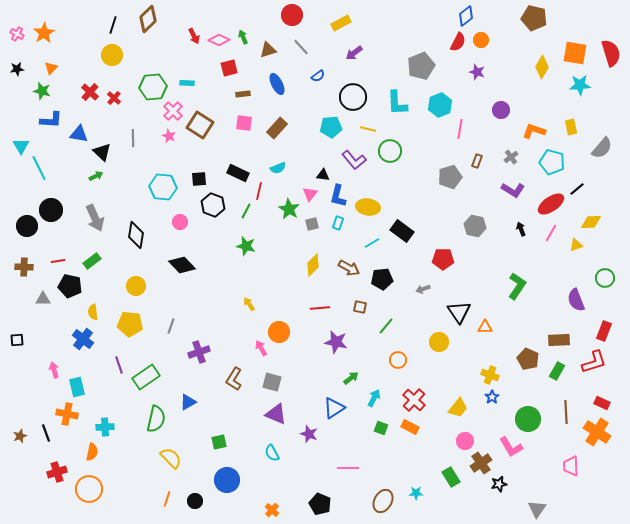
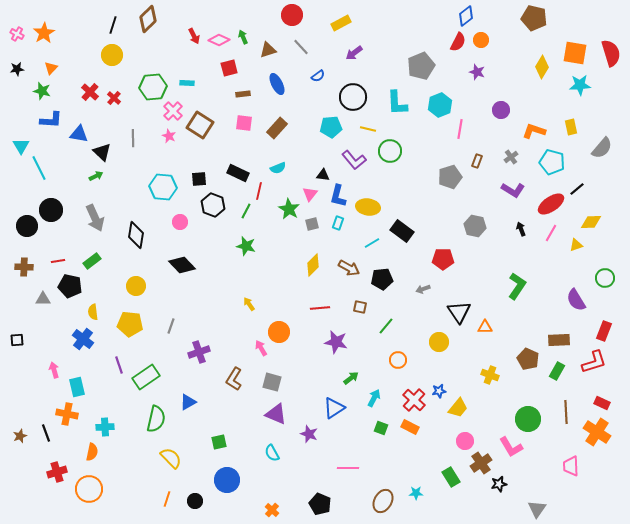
purple semicircle at (576, 300): rotated 10 degrees counterclockwise
blue star at (492, 397): moved 53 px left, 6 px up; rotated 24 degrees clockwise
